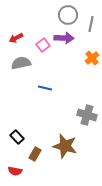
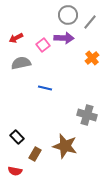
gray line: moved 1 px left, 2 px up; rotated 28 degrees clockwise
